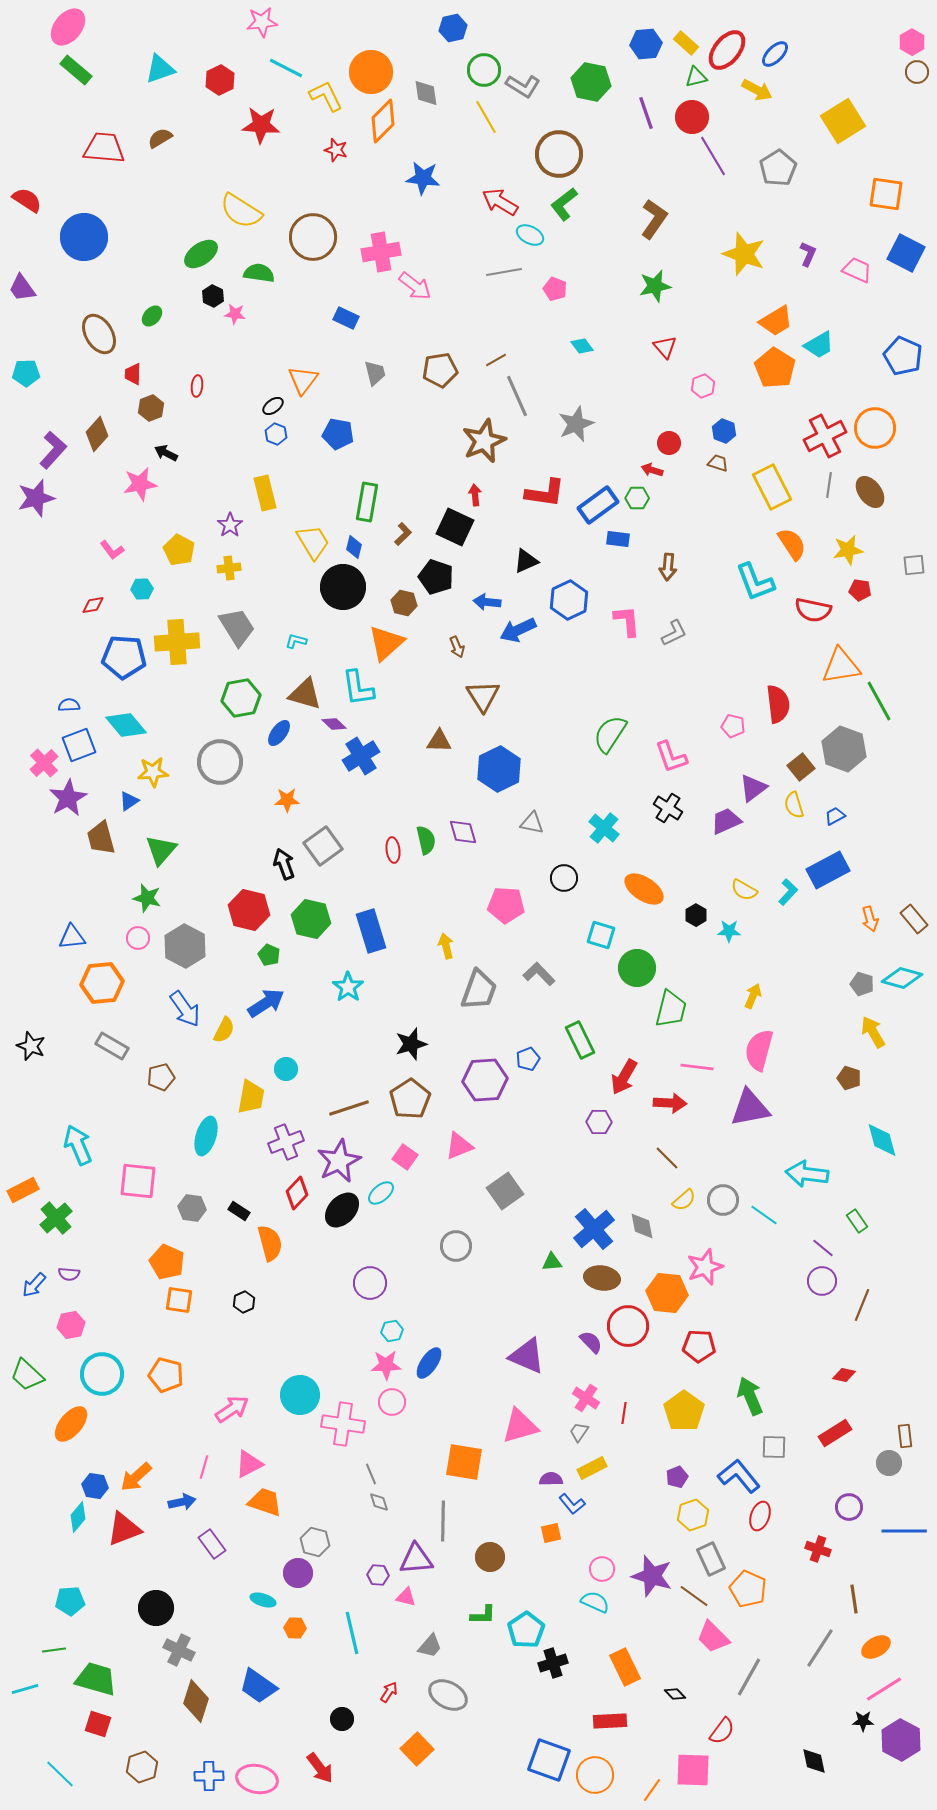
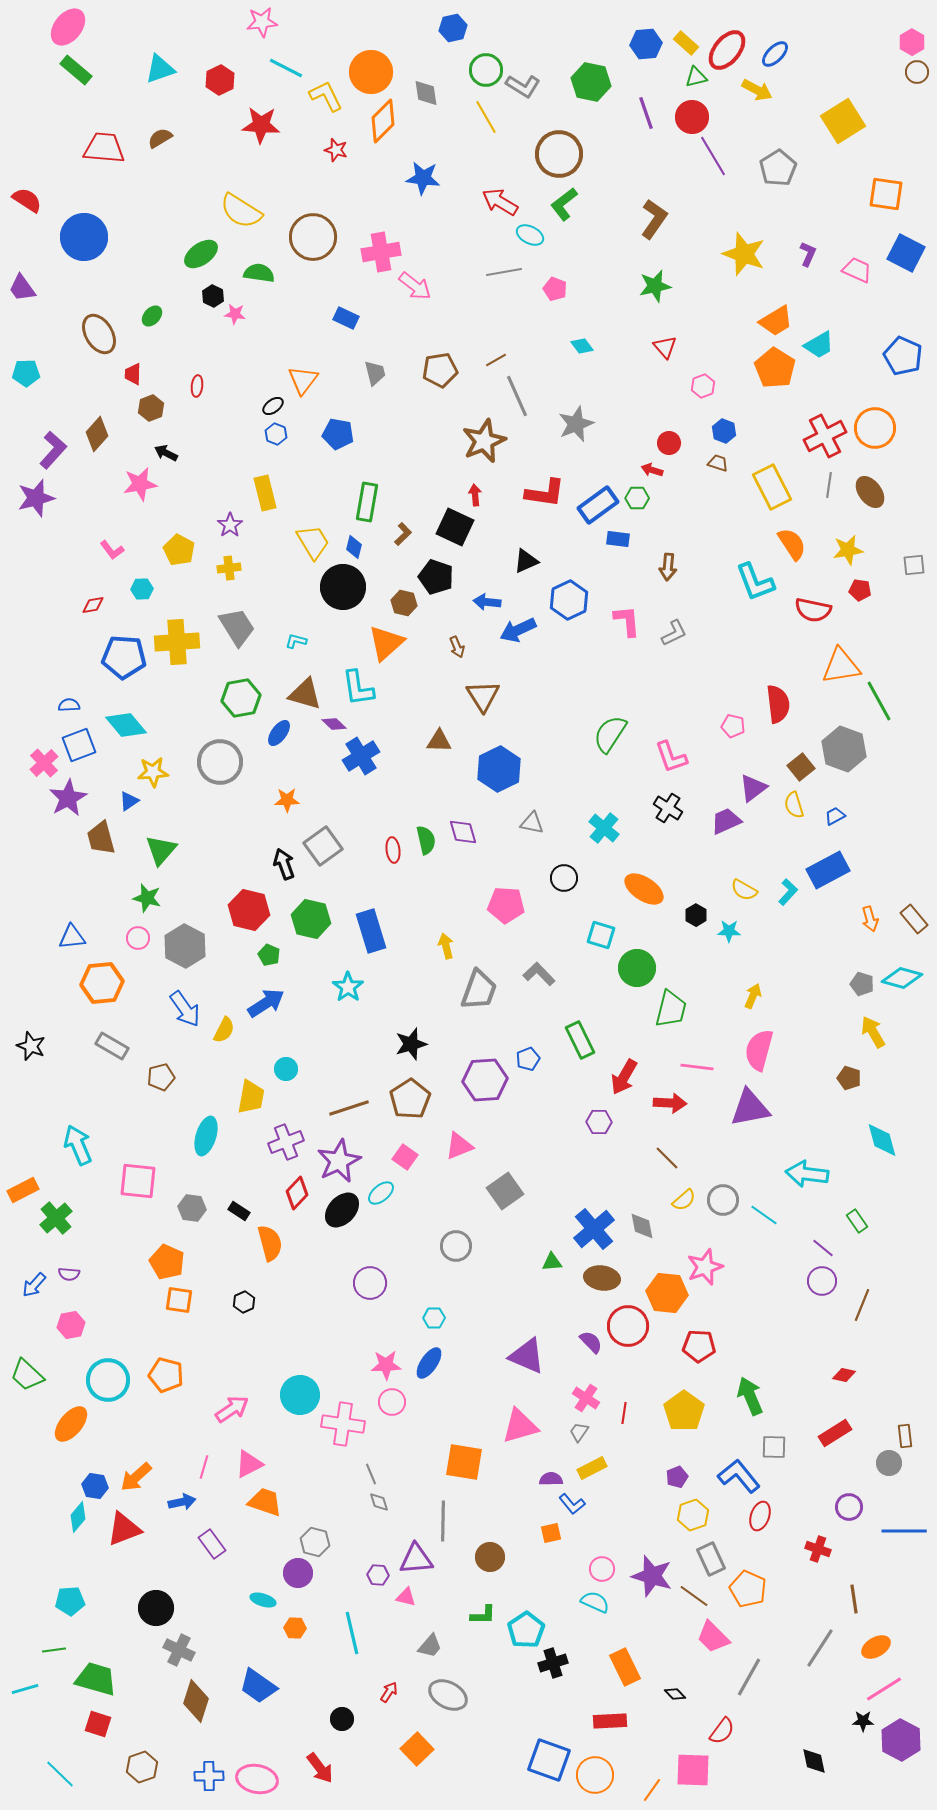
green circle at (484, 70): moved 2 px right
cyan hexagon at (392, 1331): moved 42 px right, 13 px up; rotated 10 degrees clockwise
cyan circle at (102, 1374): moved 6 px right, 6 px down
